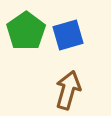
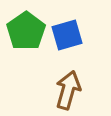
blue square: moved 1 px left
